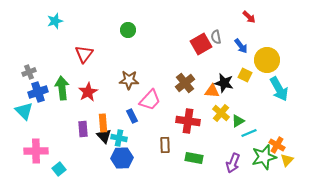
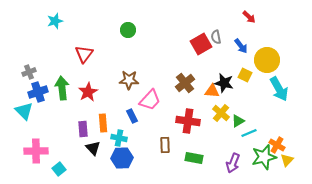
black triangle: moved 11 px left, 12 px down
